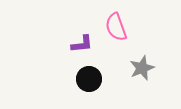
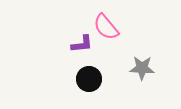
pink semicircle: moved 10 px left; rotated 20 degrees counterclockwise
gray star: rotated 25 degrees clockwise
